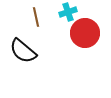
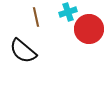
red circle: moved 4 px right, 4 px up
